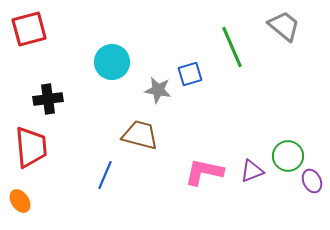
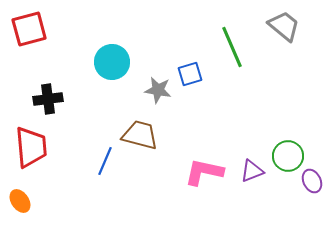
blue line: moved 14 px up
